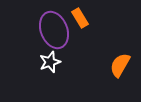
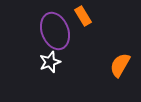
orange rectangle: moved 3 px right, 2 px up
purple ellipse: moved 1 px right, 1 px down
